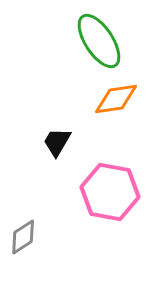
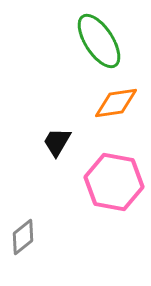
orange diamond: moved 4 px down
pink hexagon: moved 4 px right, 10 px up
gray diamond: rotated 6 degrees counterclockwise
